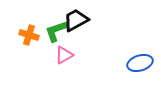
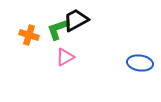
green L-shape: moved 2 px right, 2 px up
pink triangle: moved 1 px right, 2 px down
blue ellipse: rotated 25 degrees clockwise
